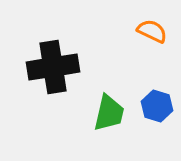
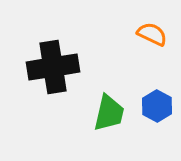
orange semicircle: moved 3 px down
blue hexagon: rotated 12 degrees clockwise
